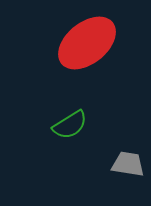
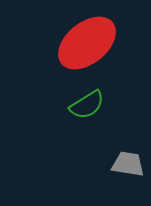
green semicircle: moved 17 px right, 20 px up
